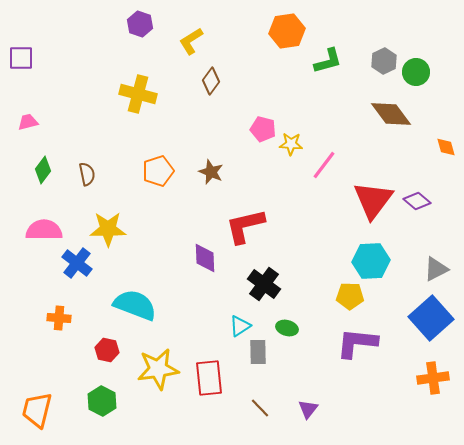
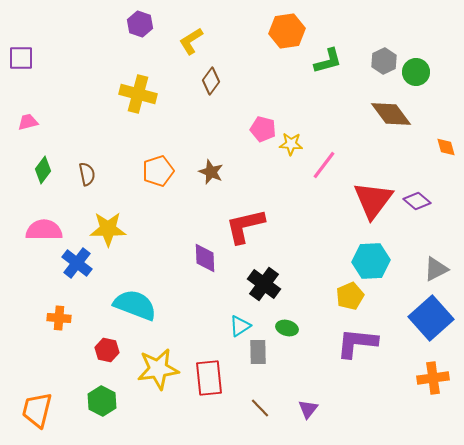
yellow pentagon at (350, 296): rotated 24 degrees counterclockwise
